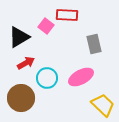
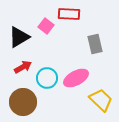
red rectangle: moved 2 px right, 1 px up
gray rectangle: moved 1 px right
red arrow: moved 3 px left, 4 px down
pink ellipse: moved 5 px left, 1 px down
brown circle: moved 2 px right, 4 px down
yellow trapezoid: moved 2 px left, 5 px up
